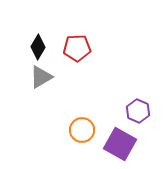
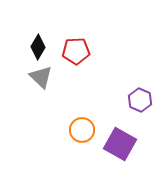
red pentagon: moved 1 px left, 3 px down
gray triangle: rotated 45 degrees counterclockwise
purple hexagon: moved 2 px right, 11 px up
